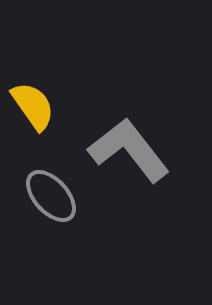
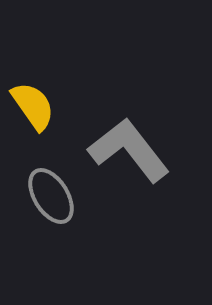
gray ellipse: rotated 10 degrees clockwise
